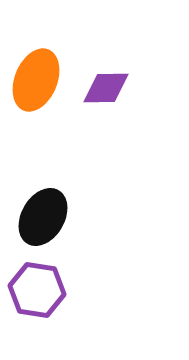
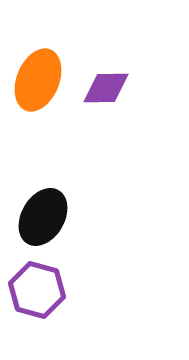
orange ellipse: moved 2 px right
purple hexagon: rotated 6 degrees clockwise
